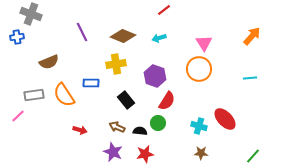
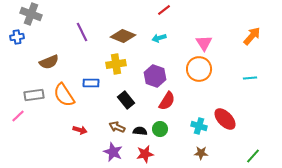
green circle: moved 2 px right, 6 px down
